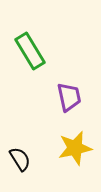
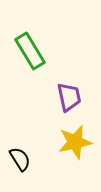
yellow star: moved 6 px up
